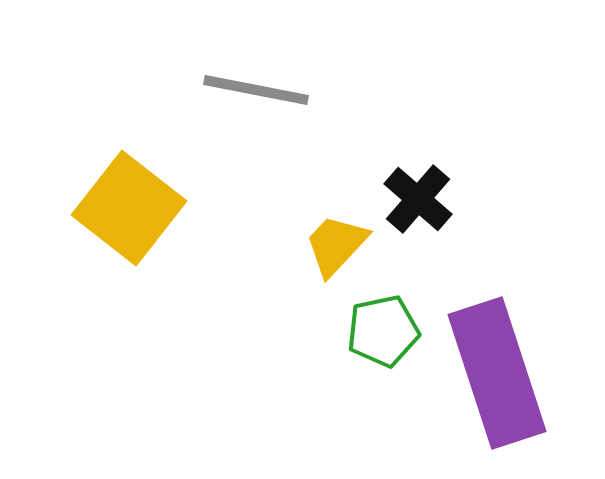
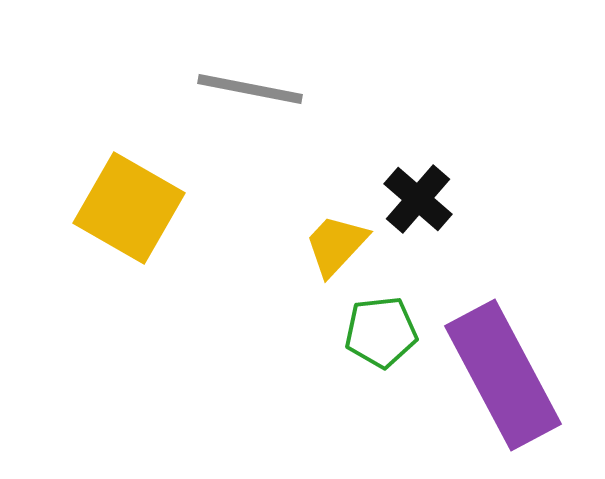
gray line: moved 6 px left, 1 px up
yellow square: rotated 8 degrees counterclockwise
green pentagon: moved 2 px left, 1 px down; rotated 6 degrees clockwise
purple rectangle: moved 6 px right, 2 px down; rotated 10 degrees counterclockwise
